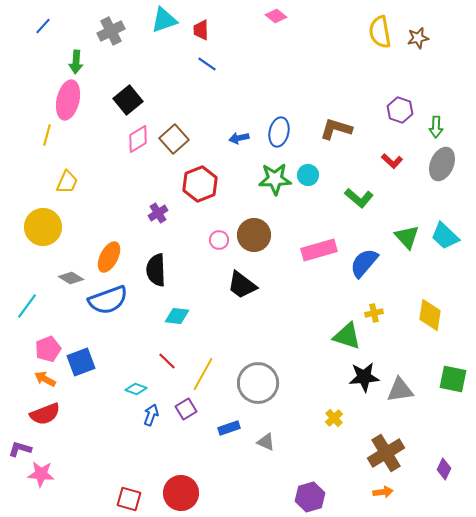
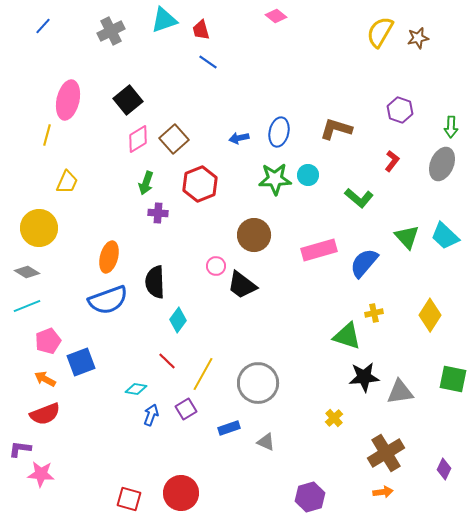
red trapezoid at (201, 30): rotated 15 degrees counterclockwise
yellow semicircle at (380, 32): rotated 40 degrees clockwise
green arrow at (76, 62): moved 70 px right, 121 px down; rotated 15 degrees clockwise
blue line at (207, 64): moved 1 px right, 2 px up
green arrow at (436, 127): moved 15 px right
red L-shape at (392, 161): rotated 95 degrees counterclockwise
purple cross at (158, 213): rotated 36 degrees clockwise
yellow circle at (43, 227): moved 4 px left, 1 px down
pink circle at (219, 240): moved 3 px left, 26 px down
orange ellipse at (109, 257): rotated 12 degrees counterclockwise
black semicircle at (156, 270): moved 1 px left, 12 px down
gray diamond at (71, 278): moved 44 px left, 6 px up
cyan line at (27, 306): rotated 32 degrees clockwise
yellow diamond at (430, 315): rotated 24 degrees clockwise
cyan diamond at (177, 316): moved 1 px right, 4 px down; rotated 60 degrees counterclockwise
pink pentagon at (48, 349): moved 8 px up
cyan diamond at (136, 389): rotated 10 degrees counterclockwise
gray triangle at (400, 390): moved 2 px down
purple L-shape at (20, 449): rotated 10 degrees counterclockwise
